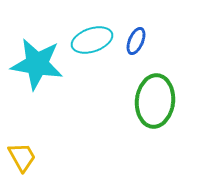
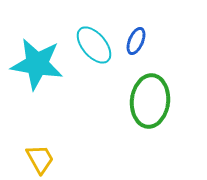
cyan ellipse: moved 2 px right, 5 px down; rotated 69 degrees clockwise
green ellipse: moved 5 px left
yellow trapezoid: moved 18 px right, 2 px down
